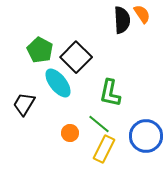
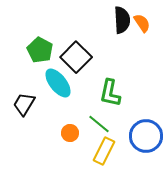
orange semicircle: moved 9 px down
yellow rectangle: moved 2 px down
